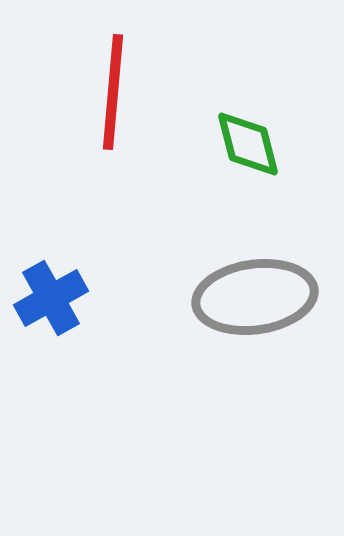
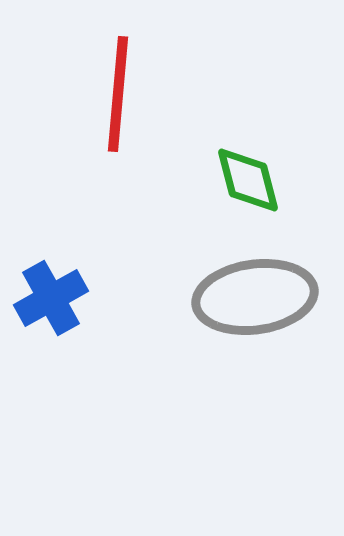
red line: moved 5 px right, 2 px down
green diamond: moved 36 px down
